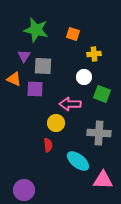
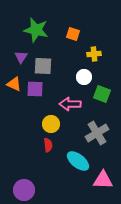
purple triangle: moved 3 px left, 1 px down
orange triangle: moved 5 px down
yellow circle: moved 5 px left, 1 px down
gray cross: moved 2 px left; rotated 35 degrees counterclockwise
